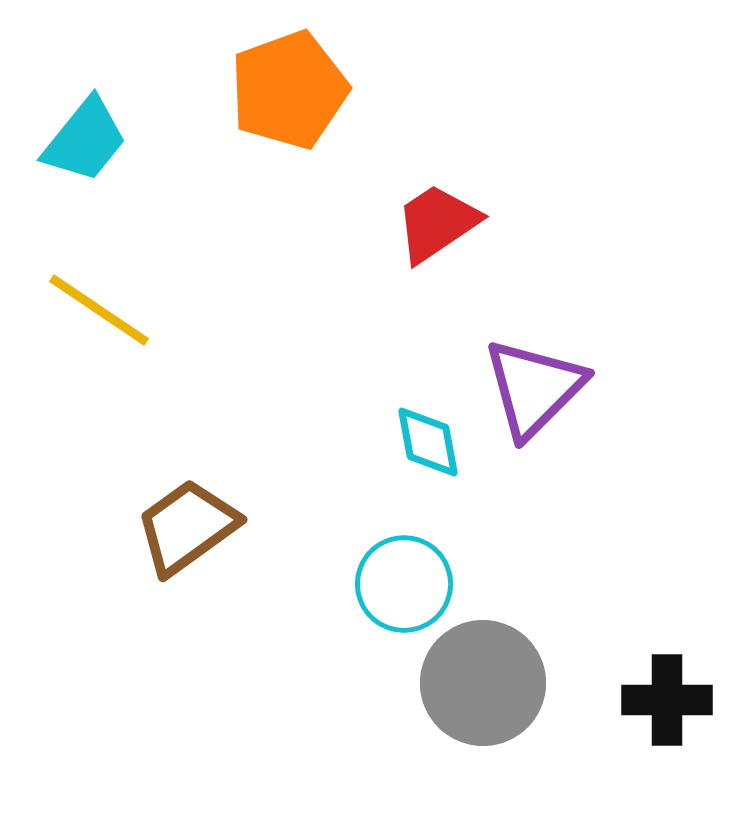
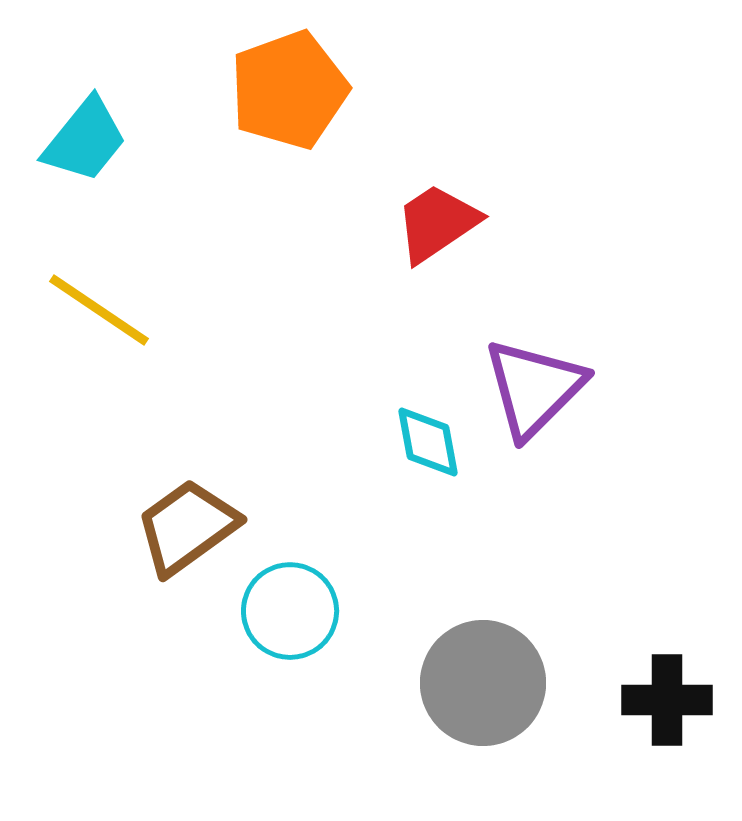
cyan circle: moved 114 px left, 27 px down
